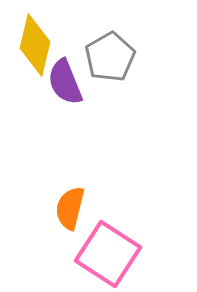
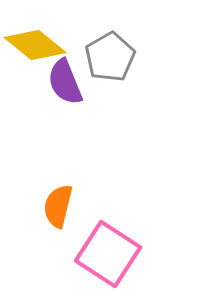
yellow diamond: rotated 64 degrees counterclockwise
orange semicircle: moved 12 px left, 2 px up
